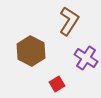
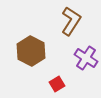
brown L-shape: moved 2 px right
